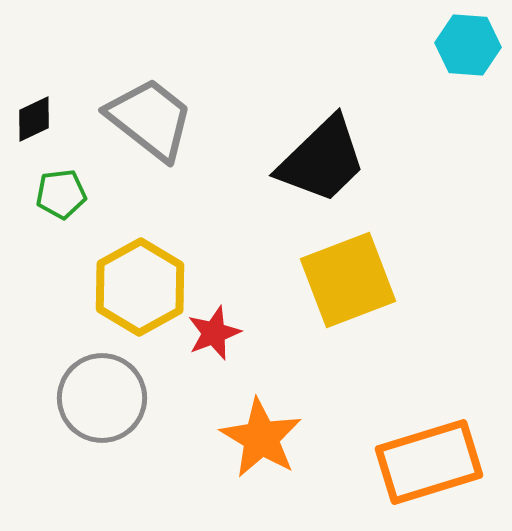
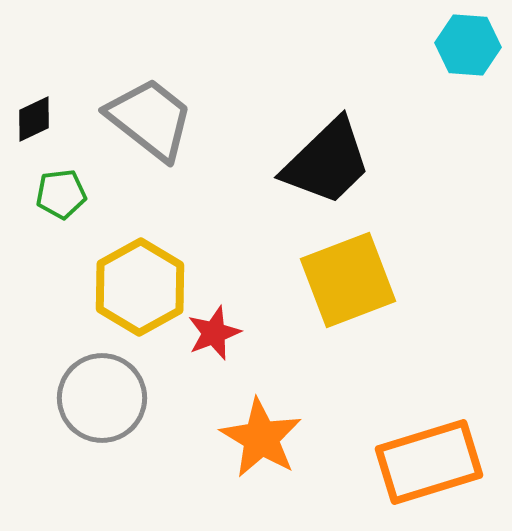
black trapezoid: moved 5 px right, 2 px down
